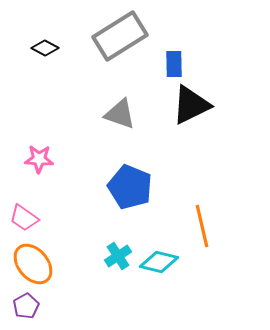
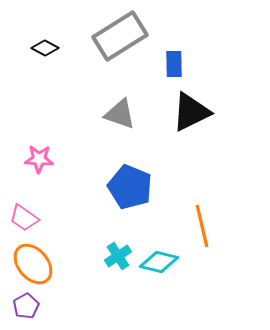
black triangle: moved 7 px down
